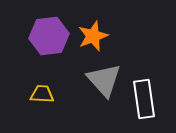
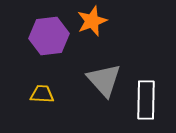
orange star: moved 1 px left, 15 px up
white rectangle: moved 2 px right, 1 px down; rotated 9 degrees clockwise
